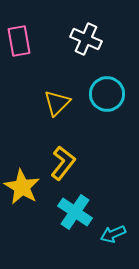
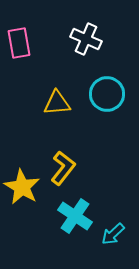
pink rectangle: moved 2 px down
yellow triangle: rotated 40 degrees clockwise
yellow L-shape: moved 5 px down
cyan cross: moved 4 px down
cyan arrow: rotated 20 degrees counterclockwise
